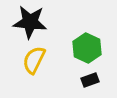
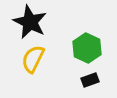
black star: rotated 20 degrees clockwise
yellow semicircle: moved 1 px left, 1 px up
